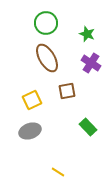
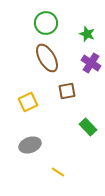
yellow square: moved 4 px left, 2 px down
gray ellipse: moved 14 px down
